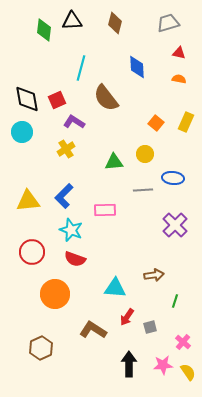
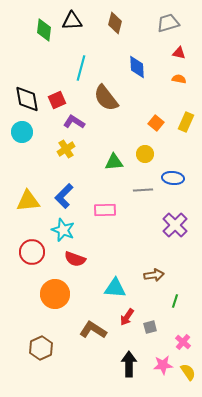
cyan star: moved 8 px left
